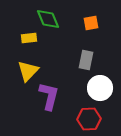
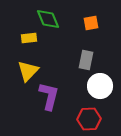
white circle: moved 2 px up
